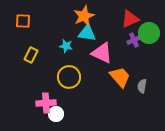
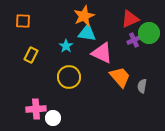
cyan star: rotated 24 degrees clockwise
pink cross: moved 10 px left, 6 px down
white circle: moved 3 px left, 4 px down
